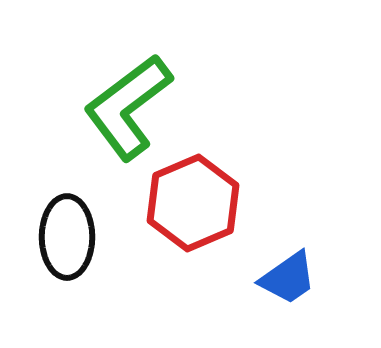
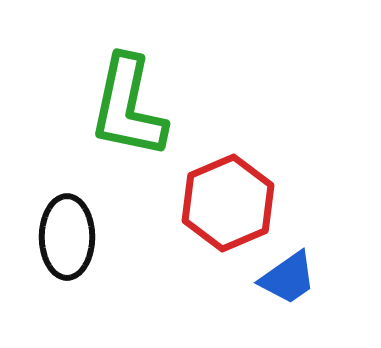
green L-shape: rotated 41 degrees counterclockwise
red hexagon: moved 35 px right
